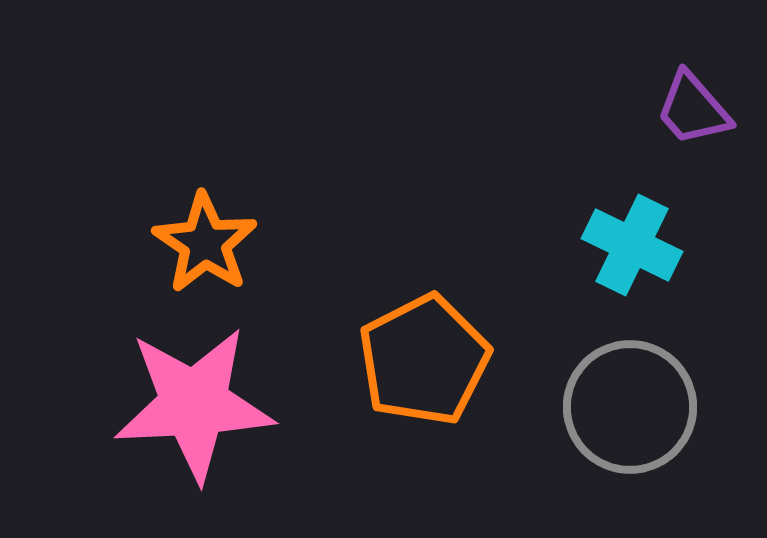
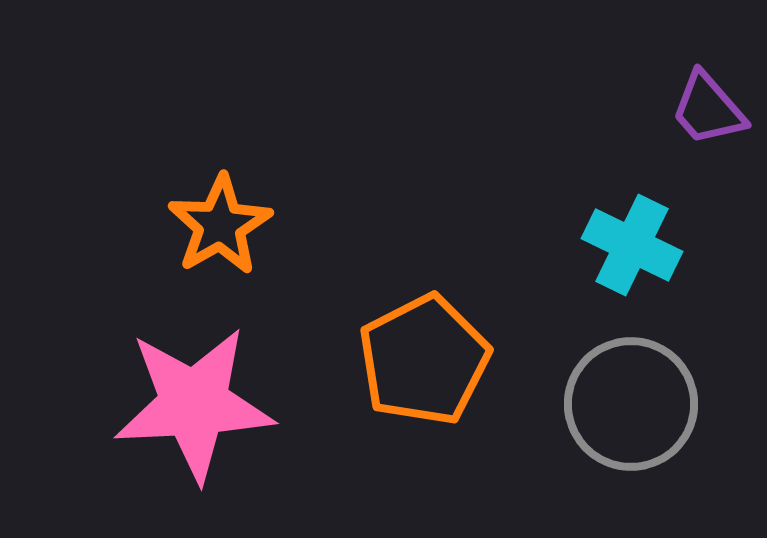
purple trapezoid: moved 15 px right
orange star: moved 15 px right, 18 px up; rotated 8 degrees clockwise
gray circle: moved 1 px right, 3 px up
